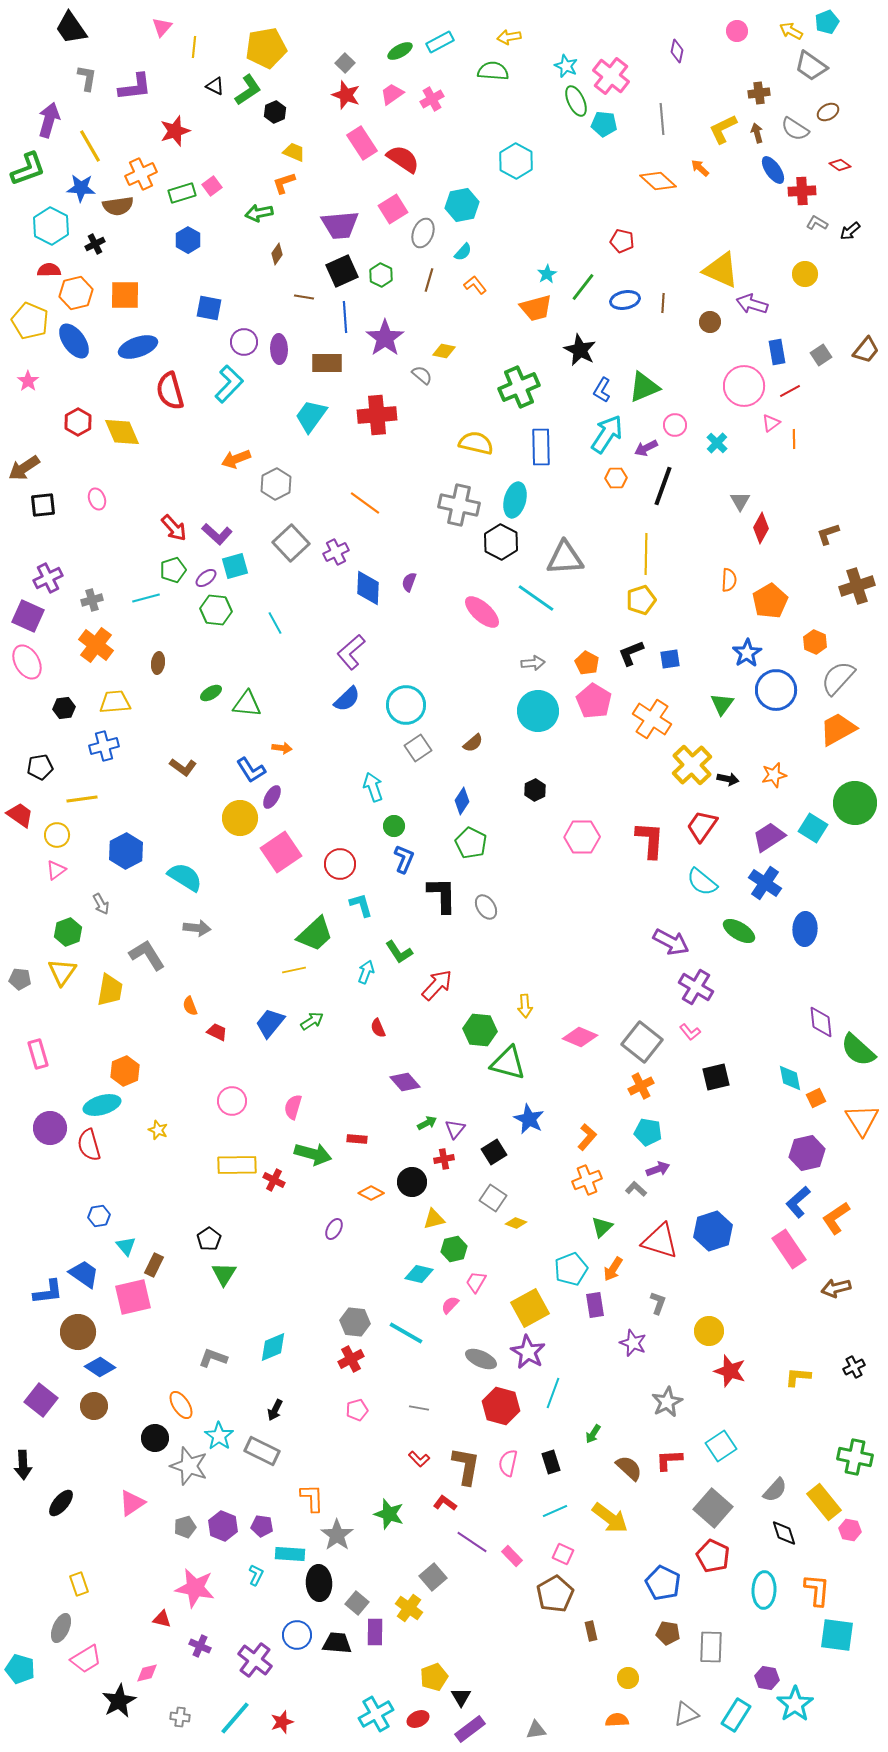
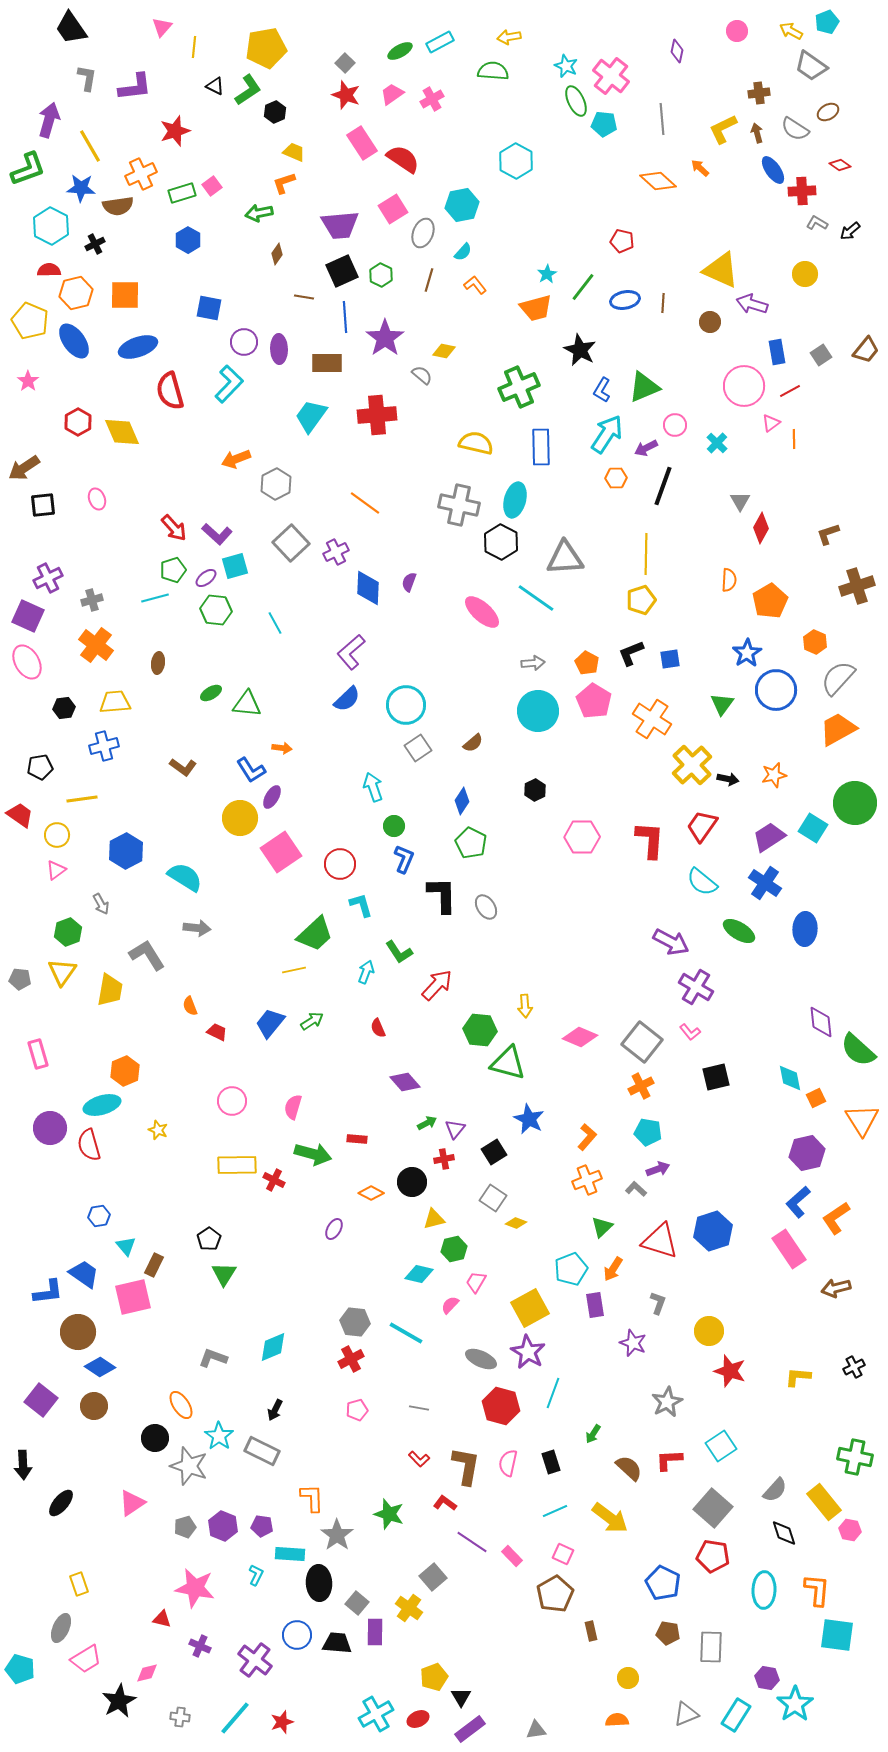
cyan line at (146, 598): moved 9 px right
red pentagon at (713, 1556): rotated 16 degrees counterclockwise
